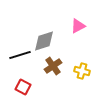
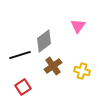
pink triangle: rotated 28 degrees counterclockwise
gray diamond: rotated 20 degrees counterclockwise
red square: rotated 28 degrees clockwise
